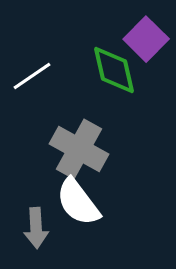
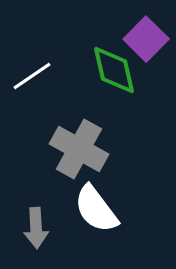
white semicircle: moved 18 px right, 7 px down
